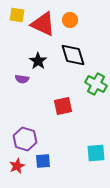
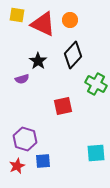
black diamond: rotated 60 degrees clockwise
purple semicircle: rotated 24 degrees counterclockwise
